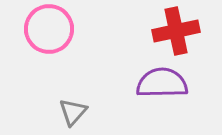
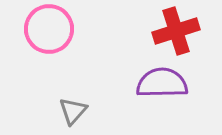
red cross: rotated 6 degrees counterclockwise
gray triangle: moved 1 px up
